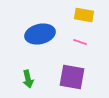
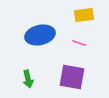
yellow rectangle: rotated 18 degrees counterclockwise
blue ellipse: moved 1 px down
pink line: moved 1 px left, 1 px down
